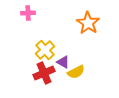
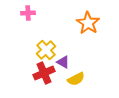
yellow cross: moved 1 px right
yellow semicircle: moved 7 px down
